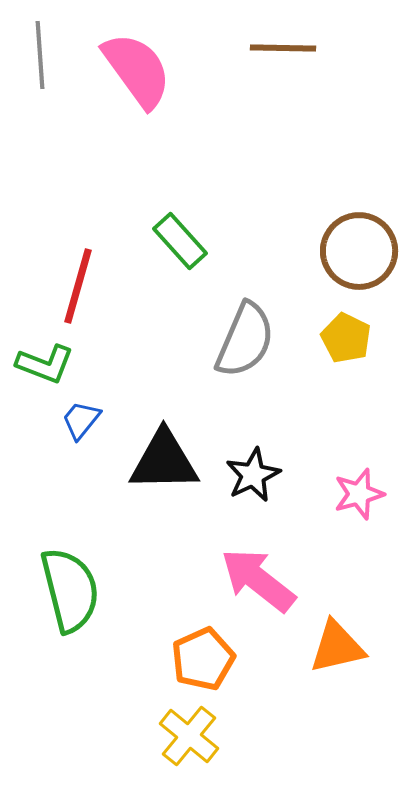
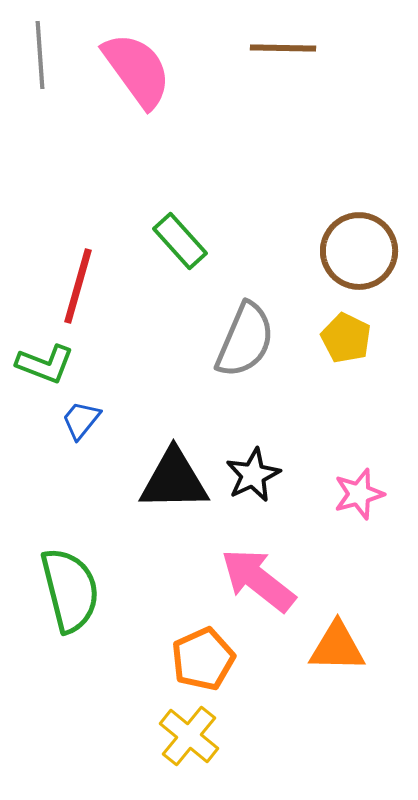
black triangle: moved 10 px right, 19 px down
orange triangle: rotated 14 degrees clockwise
